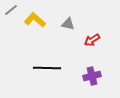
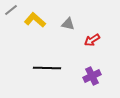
purple cross: rotated 12 degrees counterclockwise
